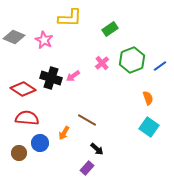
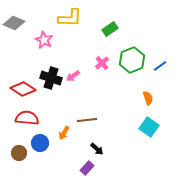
gray diamond: moved 14 px up
brown line: rotated 36 degrees counterclockwise
